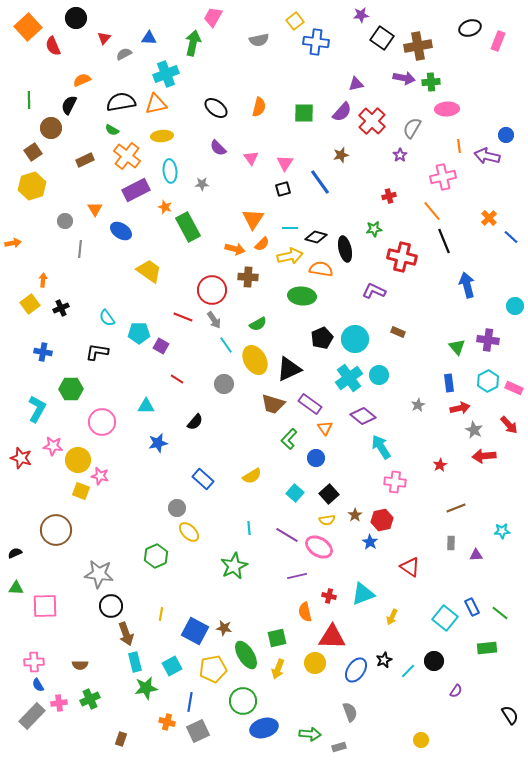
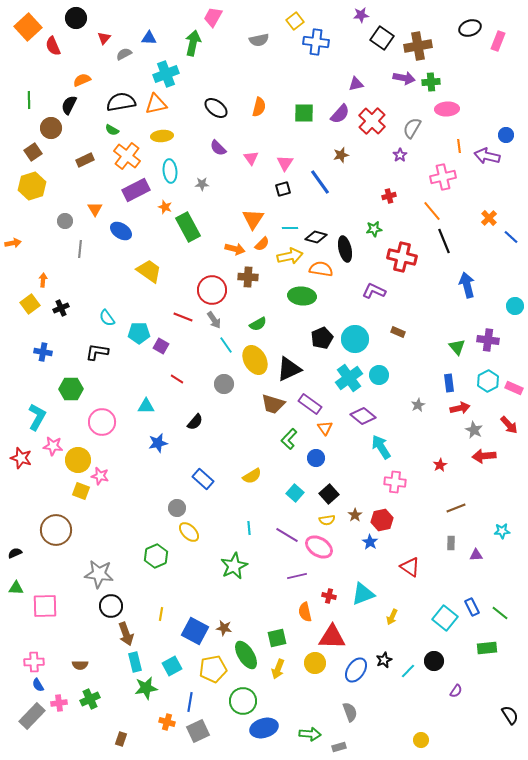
purple semicircle at (342, 112): moved 2 px left, 2 px down
cyan L-shape at (37, 409): moved 8 px down
